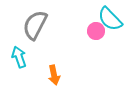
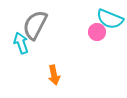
cyan semicircle: rotated 24 degrees counterclockwise
pink circle: moved 1 px right, 1 px down
cyan arrow: moved 2 px right, 14 px up
